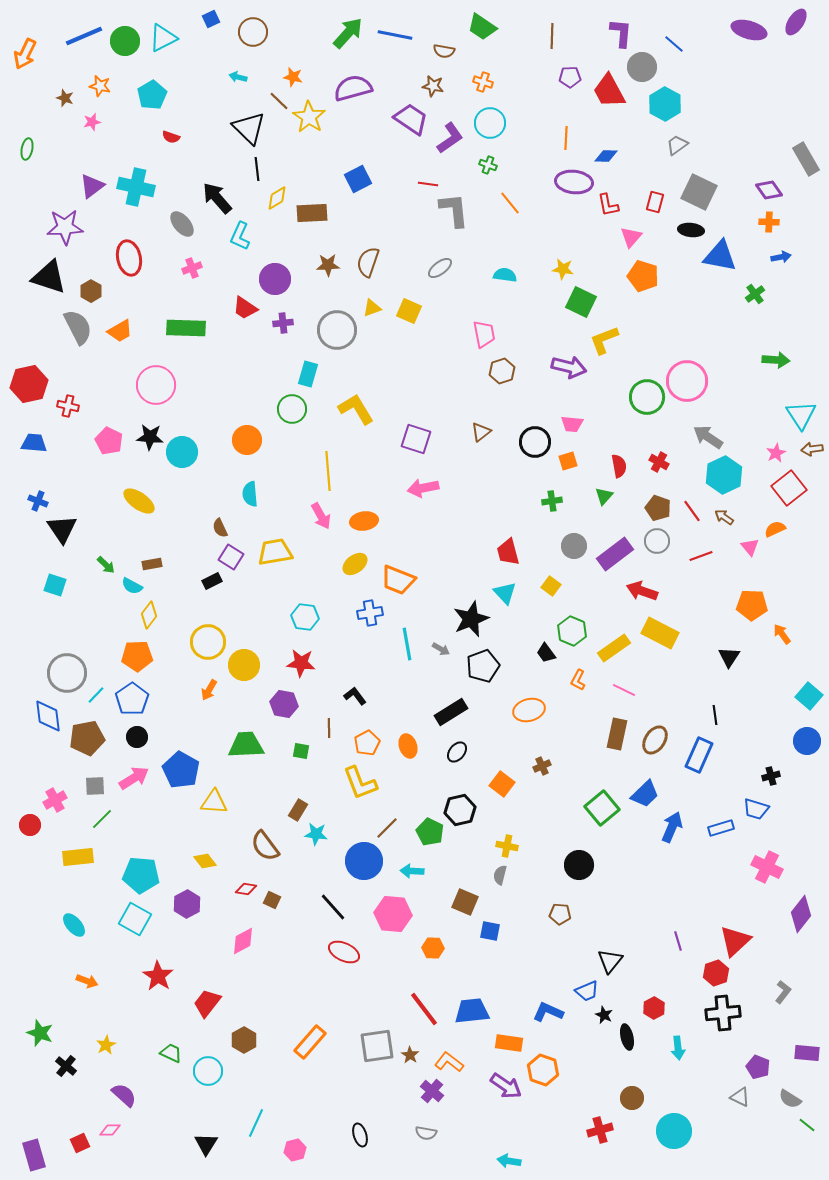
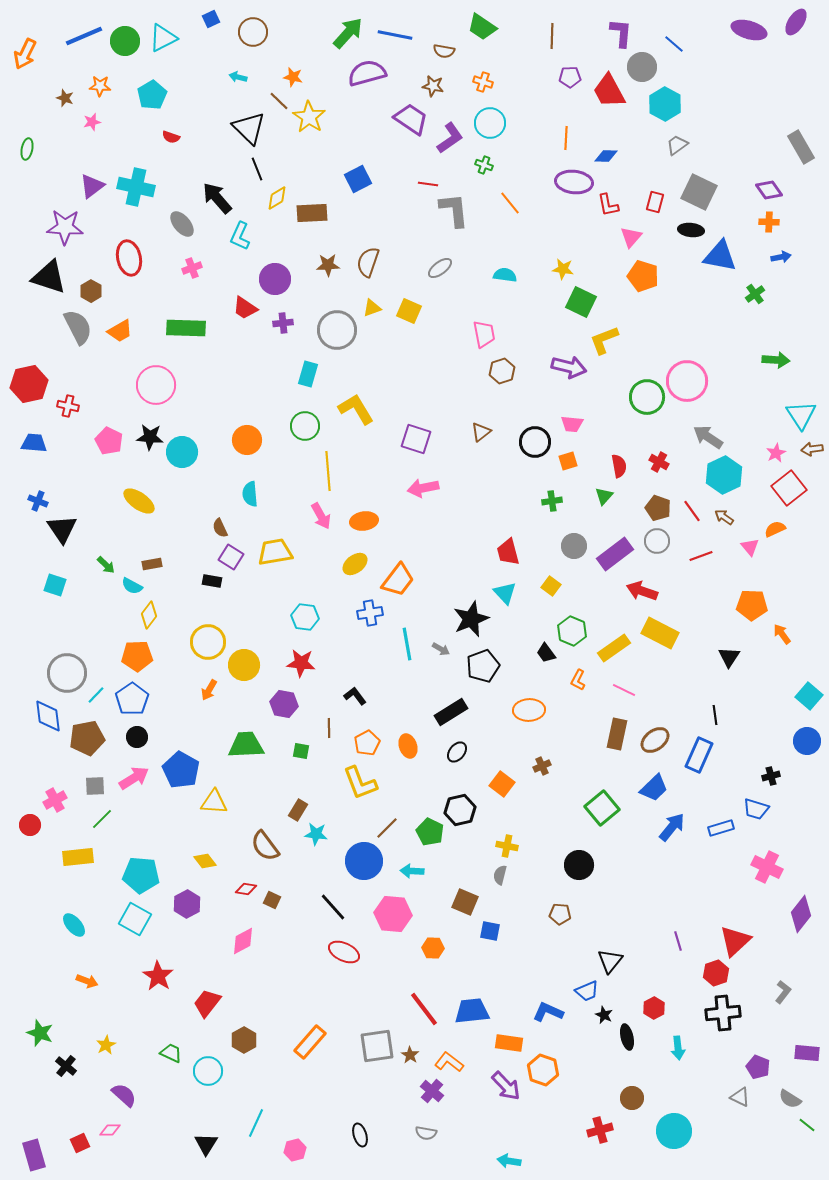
orange star at (100, 86): rotated 10 degrees counterclockwise
purple semicircle at (353, 88): moved 14 px right, 15 px up
gray rectangle at (806, 159): moved 5 px left, 12 px up
green cross at (488, 165): moved 4 px left
black line at (257, 169): rotated 15 degrees counterclockwise
purple star at (65, 227): rotated 6 degrees clockwise
green circle at (292, 409): moved 13 px right, 17 px down
orange trapezoid at (398, 580): rotated 75 degrees counterclockwise
black rectangle at (212, 581): rotated 36 degrees clockwise
orange ellipse at (529, 710): rotated 12 degrees clockwise
brown ellipse at (655, 740): rotated 20 degrees clockwise
blue trapezoid at (645, 794): moved 9 px right, 6 px up
blue arrow at (672, 827): rotated 16 degrees clockwise
purple arrow at (506, 1086): rotated 12 degrees clockwise
